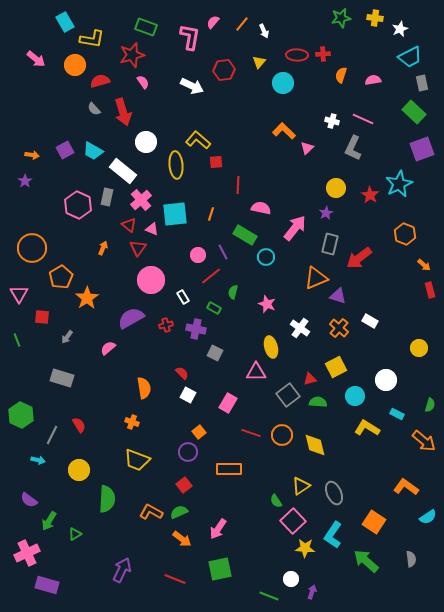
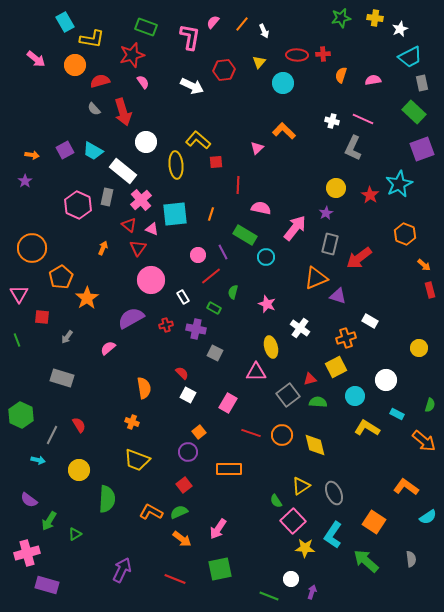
pink triangle at (307, 148): moved 50 px left
orange cross at (339, 328): moved 7 px right, 10 px down; rotated 30 degrees clockwise
pink cross at (27, 553): rotated 10 degrees clockwise
